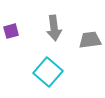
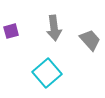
gray trapezoid: rotated 55 degrees clockwise
cyan square: moved 1 px left, 1 px down; rotated 8 degrees clockwise
